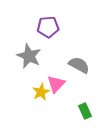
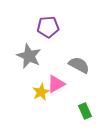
pink triangle: rotated 18 degrees clockwise
